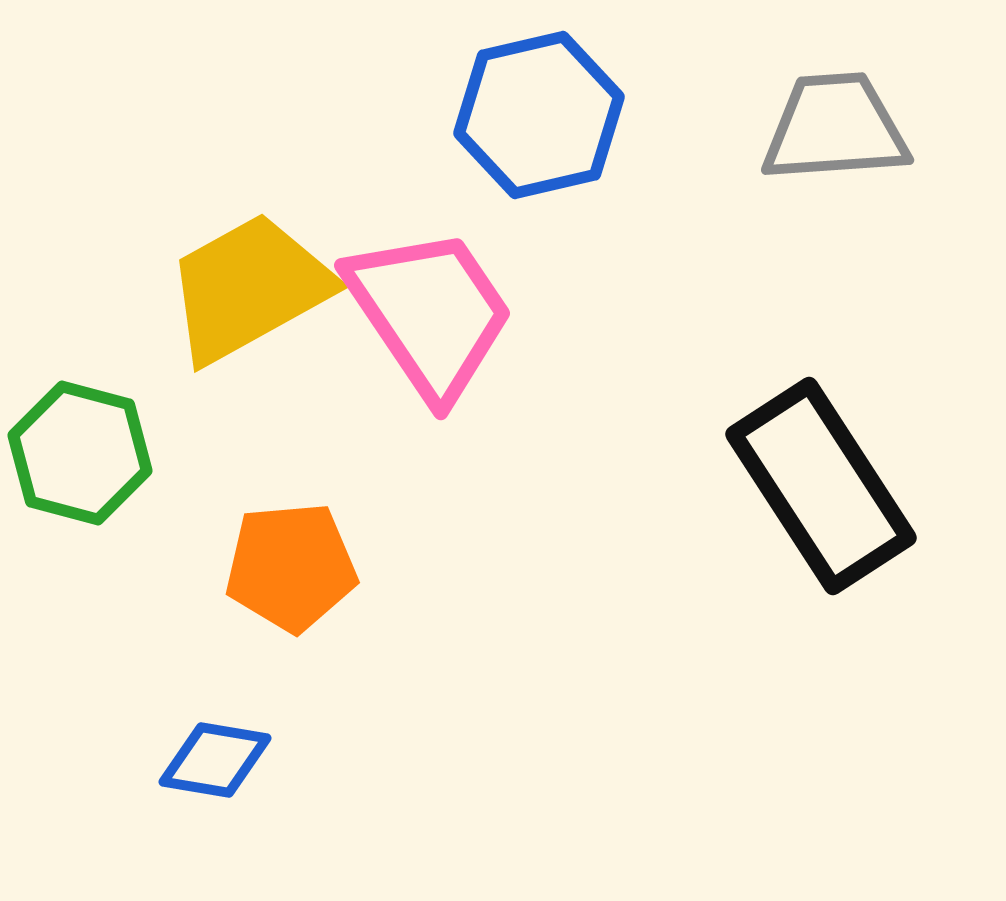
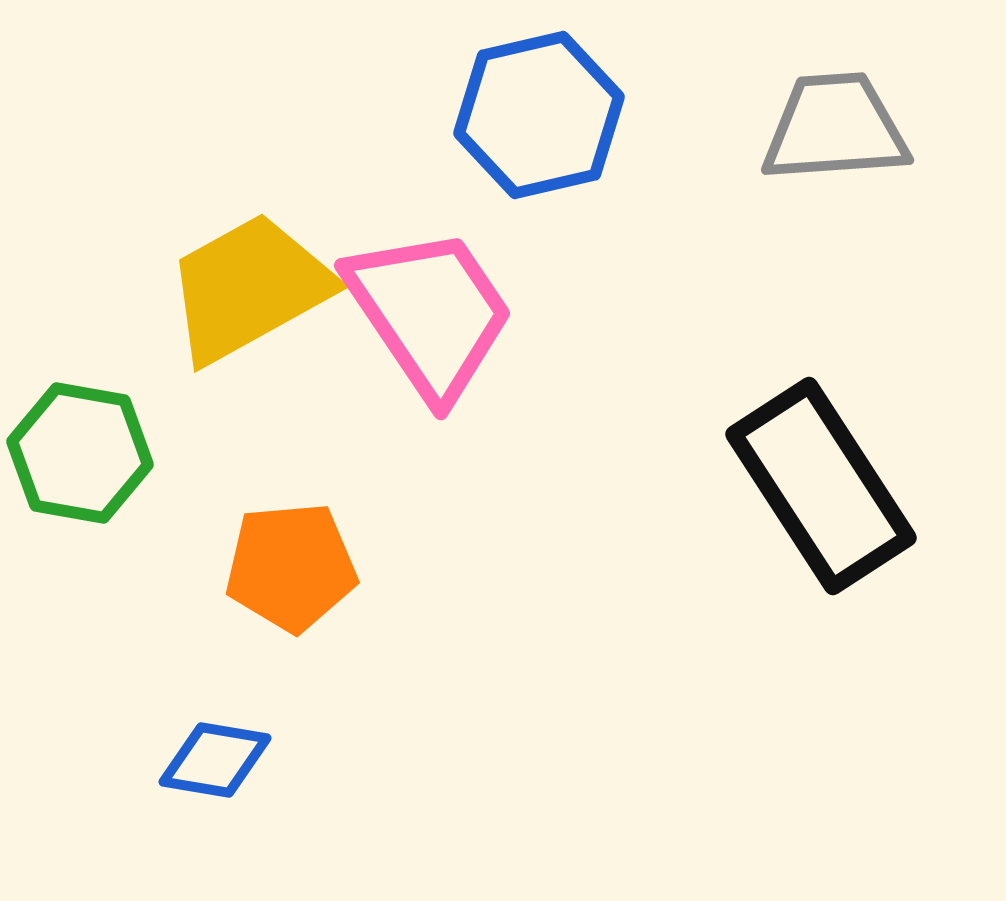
green hexagon: rotated 5 degrees counterclockwise
